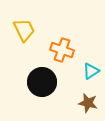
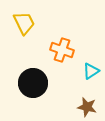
yellow trapezoid: moved 7 px up
black circle: moved 9 px left, 1 px down
brown star: moved 1 px left, 4 px down
